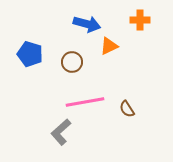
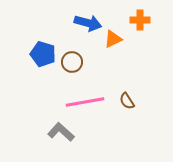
blue arrow: moved 1 px right, 1 px up
orange triangle: moved 4 px right, 7 px up
blue pentagon: moved 13 px right
brown semicircle: moved 8 px up
gray L-shape: rotated 84 degrees clockwise
